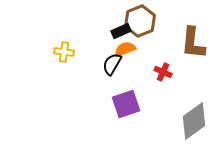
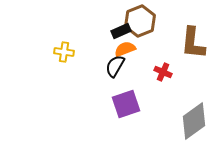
black semicircle: moved 3 px right, 2 px down
